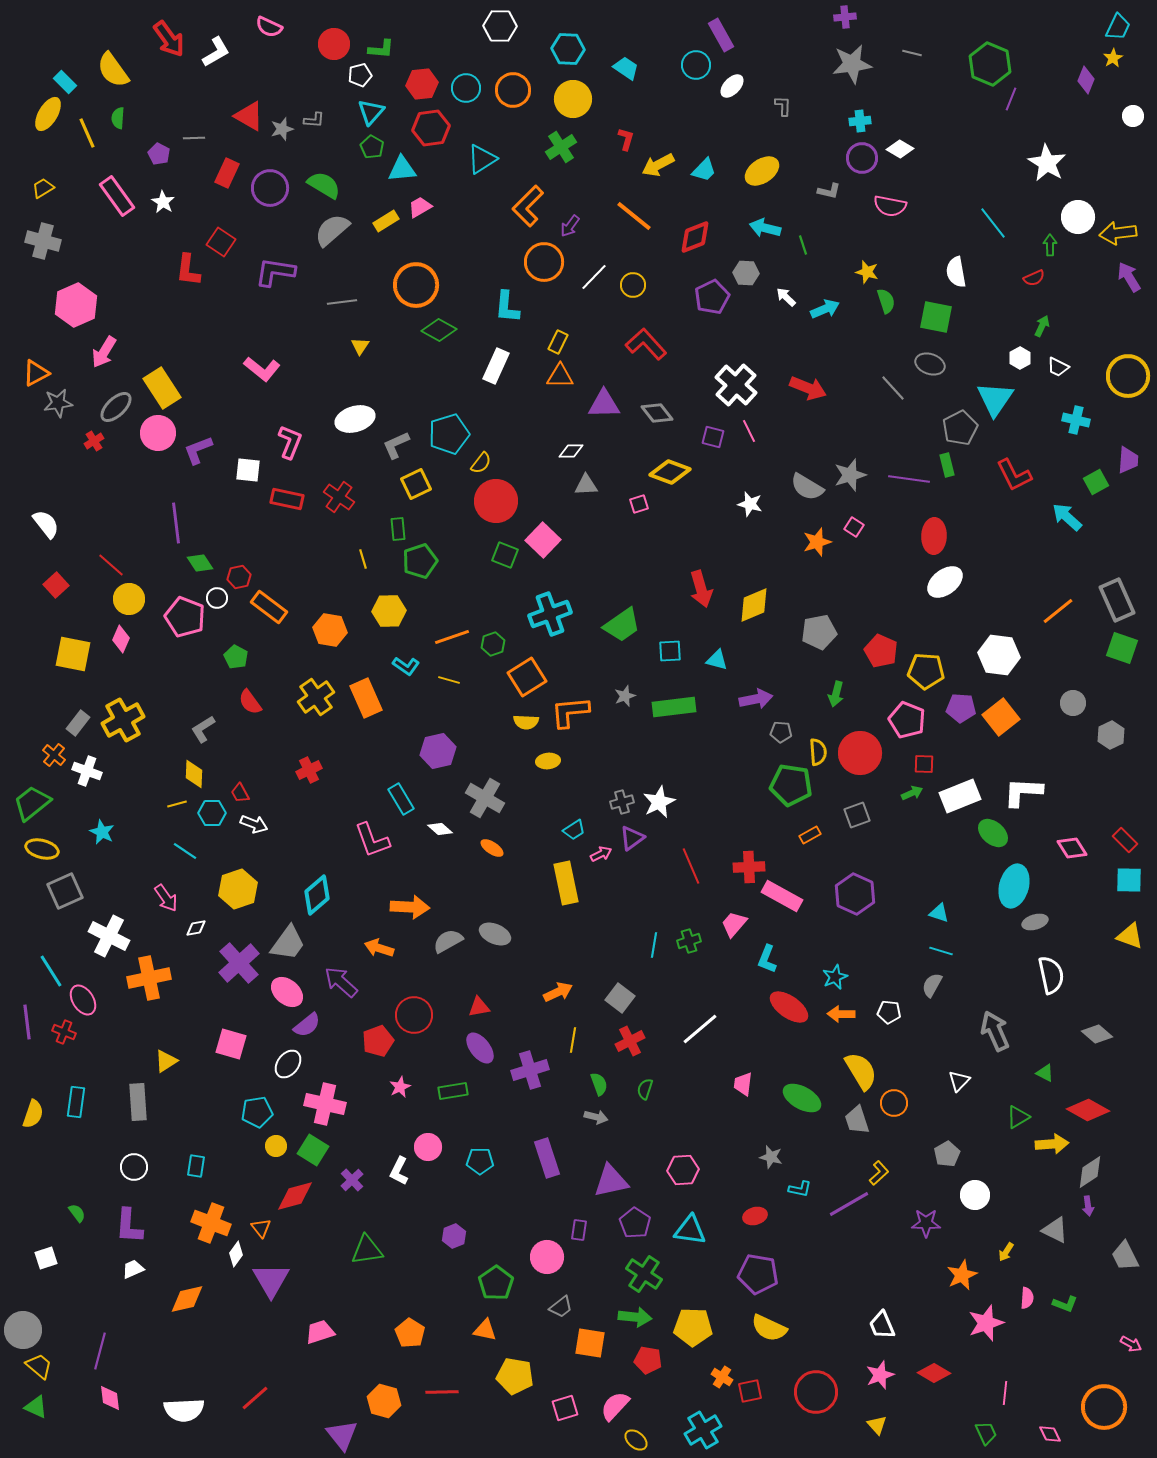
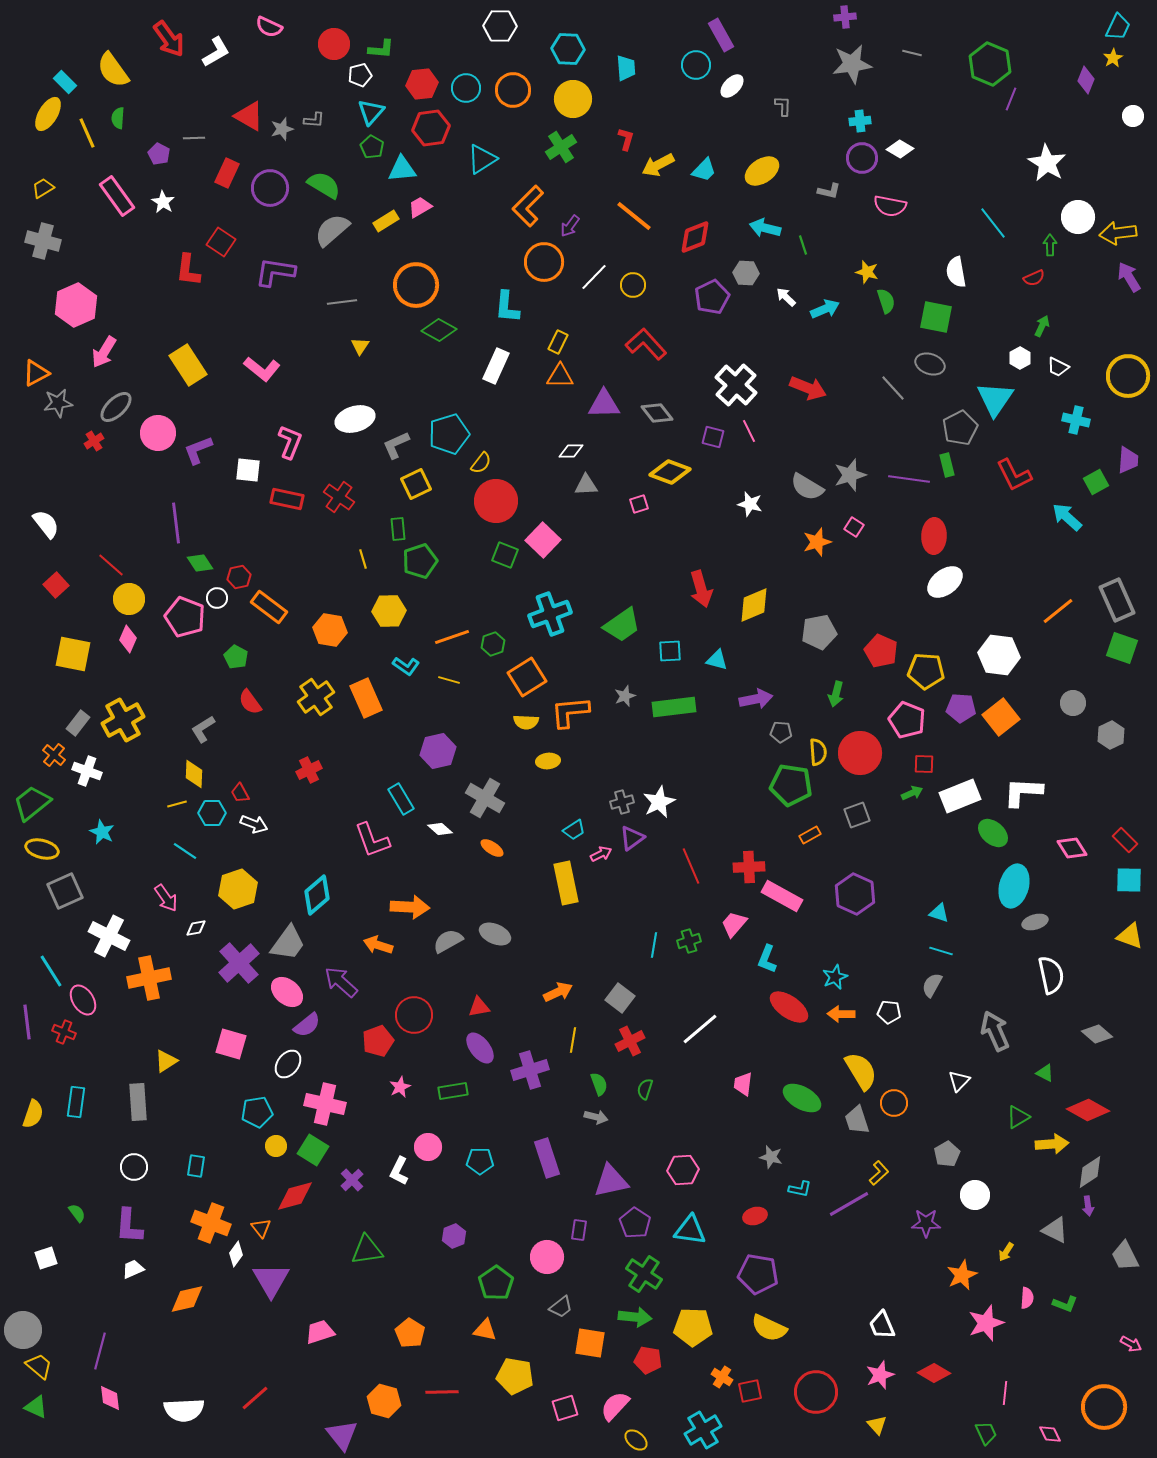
cyan trapezoid at (626, 68): rotated 52 degrees clockwise
yellow rectangle at (162, 388): moved 26 px right, 23 px up
pink diamond at (121, 639): moved 7 px right
orange arrow at (379, 948): moved 1 px left, 3 px up
